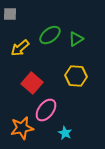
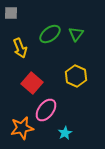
gray square: moved 1 px right, 1 px up
green ellipse: moved 1 px up
green triangle: moved 5 px up; rotated 21 degrees counterclockwise
yellow arrow: rotated 72 degrees counterclockwise
yellow hexagon: rotated 20 degrees clockwise
cyan star: rotated 16 degrees clockwise
